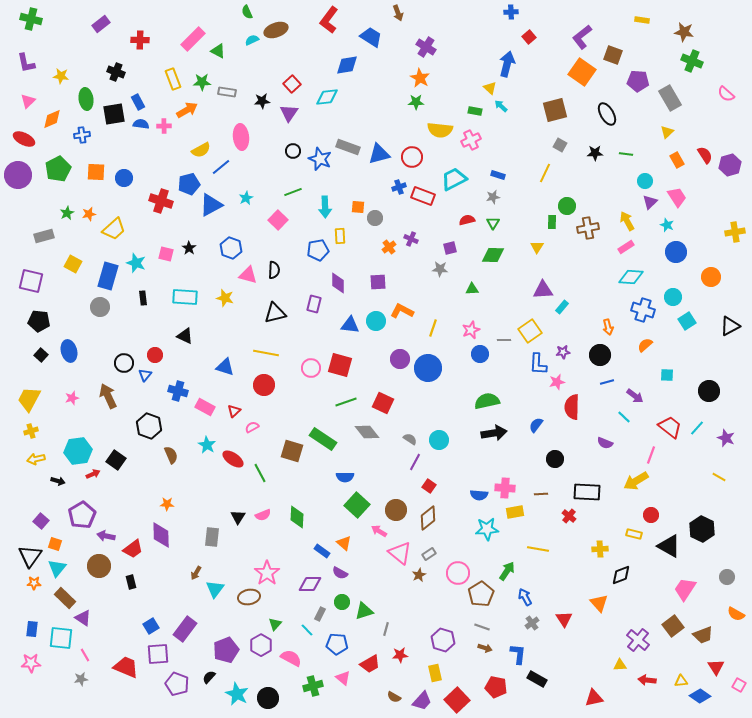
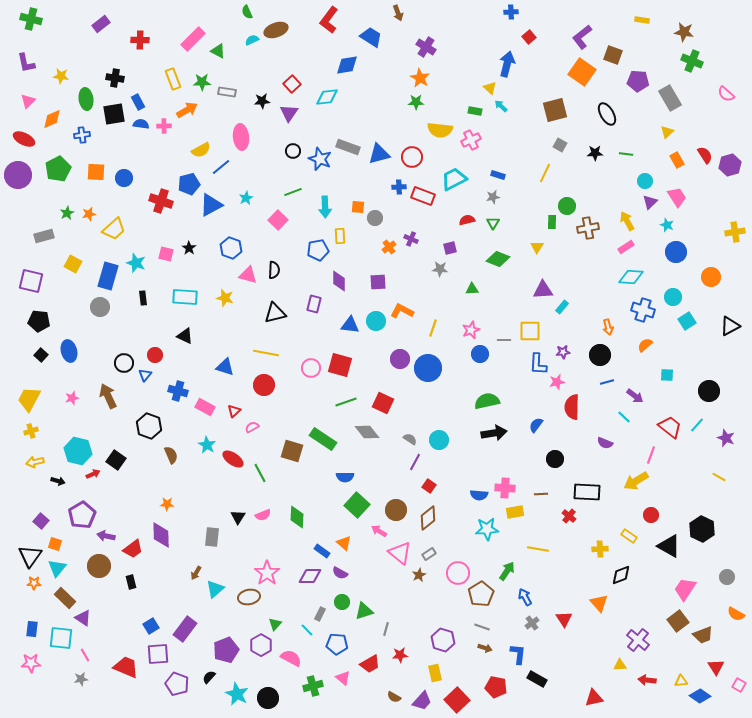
black cross at (116, 72): moved 1 px left, 6 px down; rotated 12 degrees counterclockwise
blue cross at (399, 187): rotated 16 degrees clockwise
green diamond at (493, 255): moved 5 px right, 4 px down; rotated 20 degrees clockwise
purple diamond at (338, 283): moved 1 px right, 2 px up
yellow square at (530, 331): rotated 35 degrees clockwise
cyan line at (697, 428): moved 3 px up
cyan hexagon at (78, 451): rotated 20 degrees clockwise
yellow arrow at (36, 459): moved 1 px left, 3 px down
yellow rectangle at (634, 534): moved 5 px left, 2 px down; rotated 21 degrees clockwise
purple diamond at (310, 584): moved 8 px up
cyan triangle at (215, 589): rotated 12 degrees clockwise
brown square at (673, 626): moved 5 px right, 5 px up
